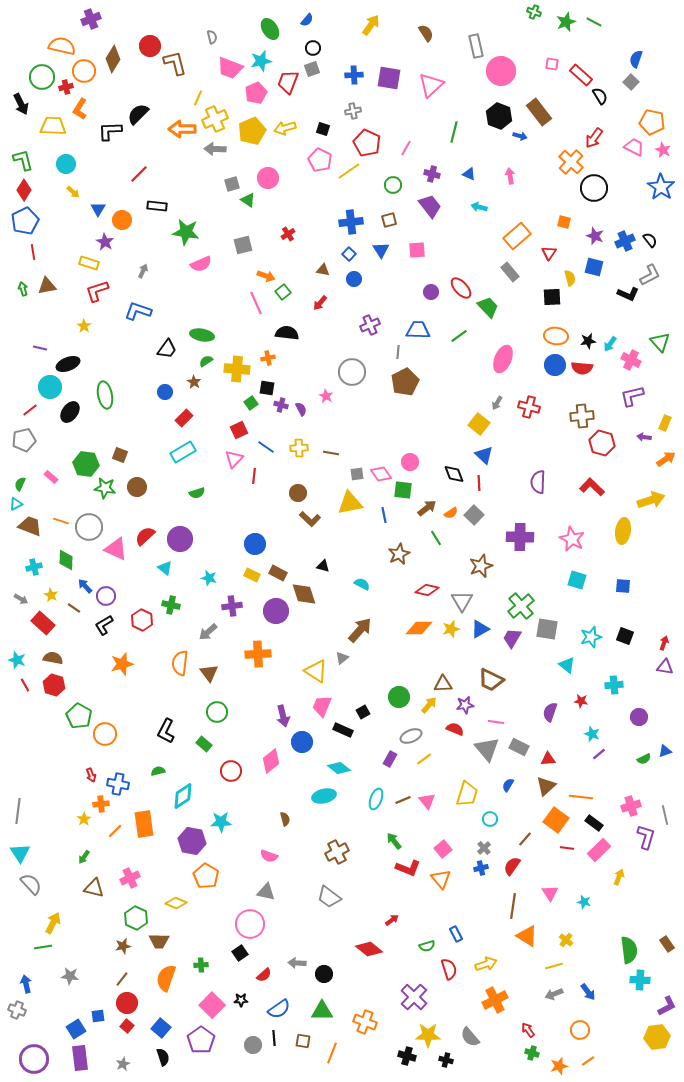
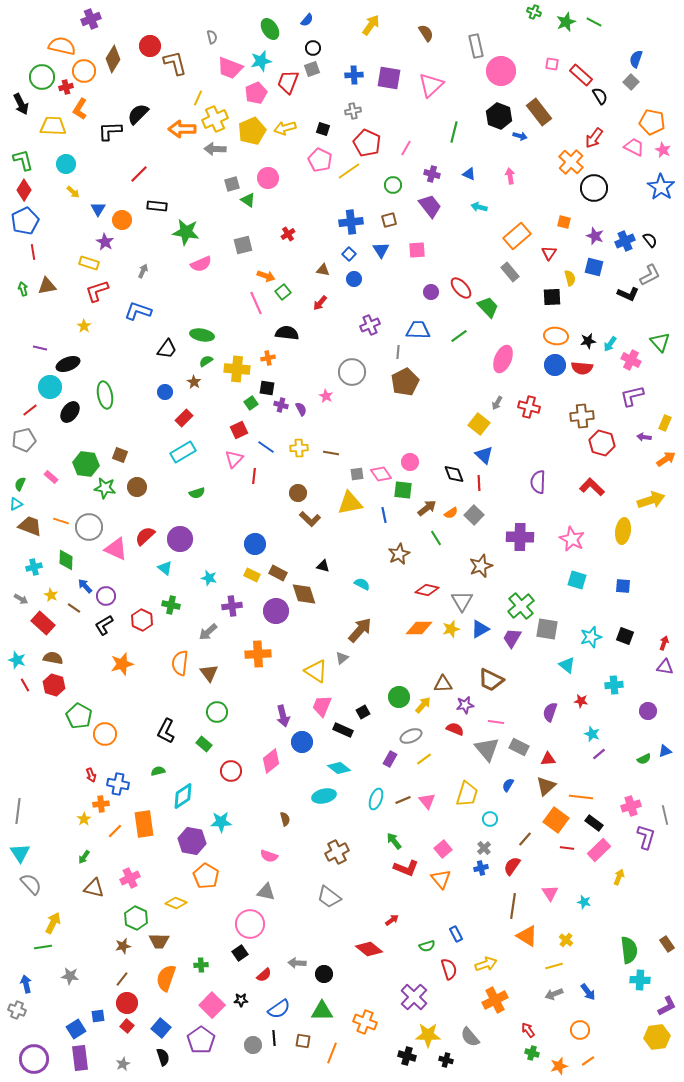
yellow arrow at (429, 705): moved 6 px left
purple circle at (639, 717): moved 9 px right, 6 px up
red L-shape at (408, 868): moved 2 px left
